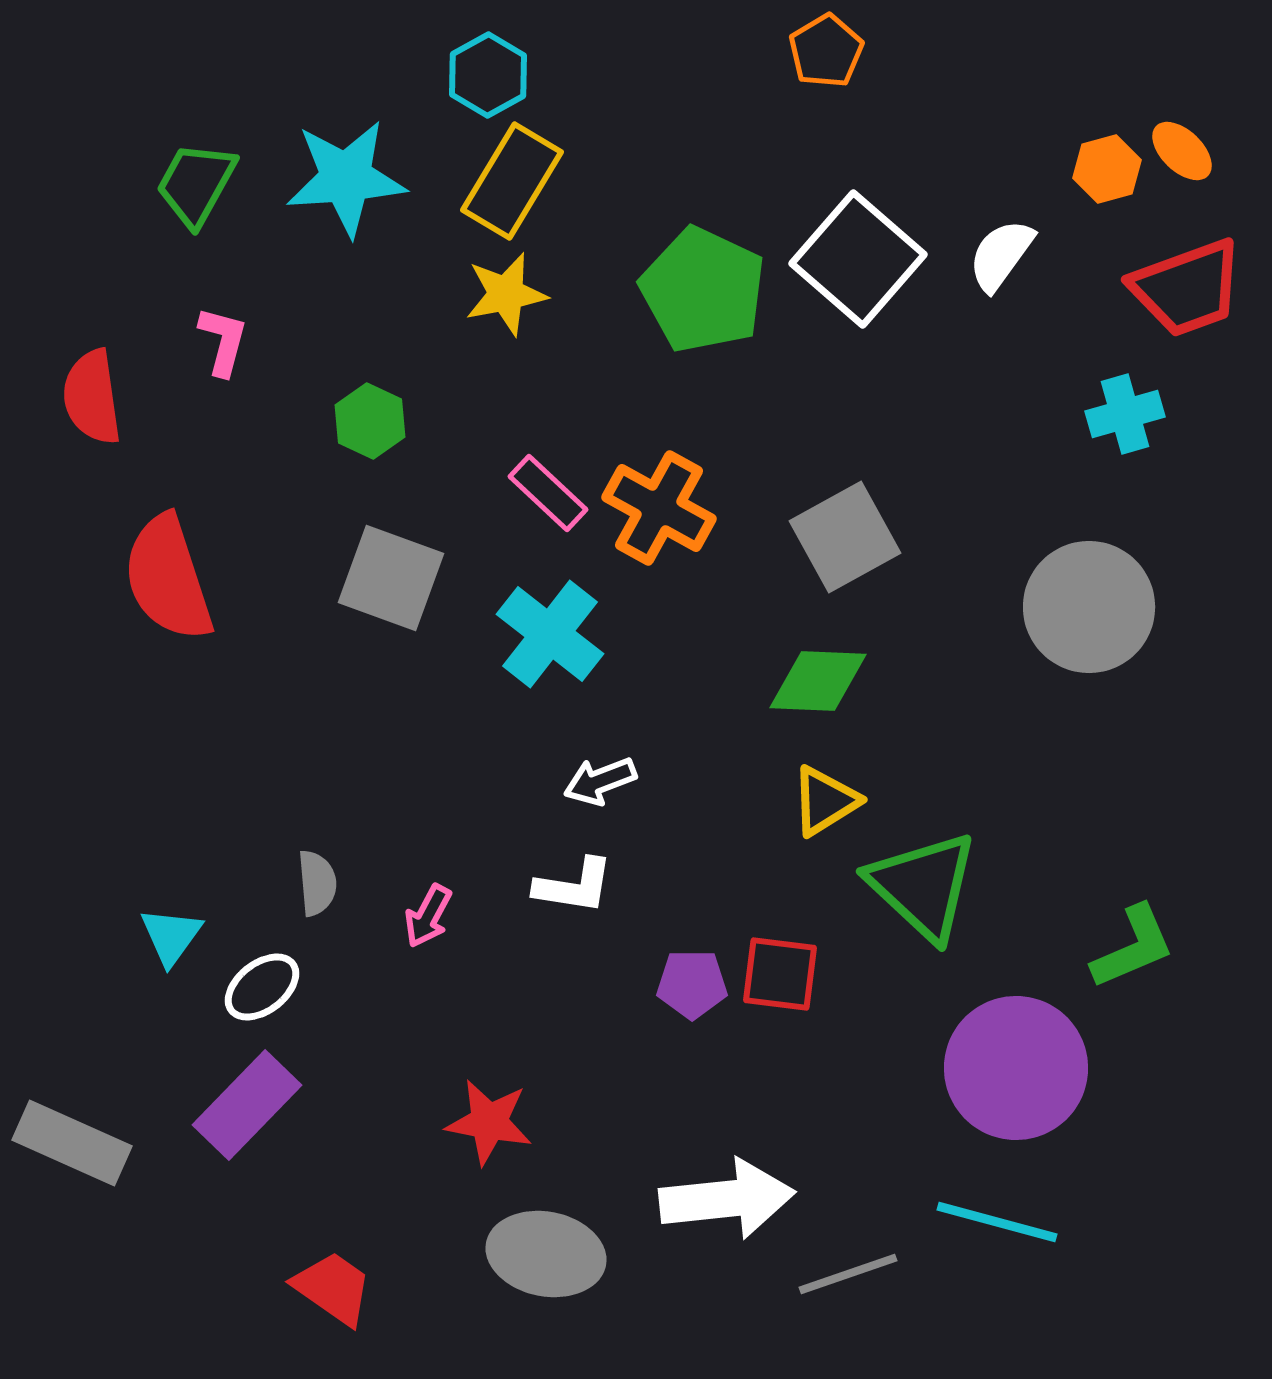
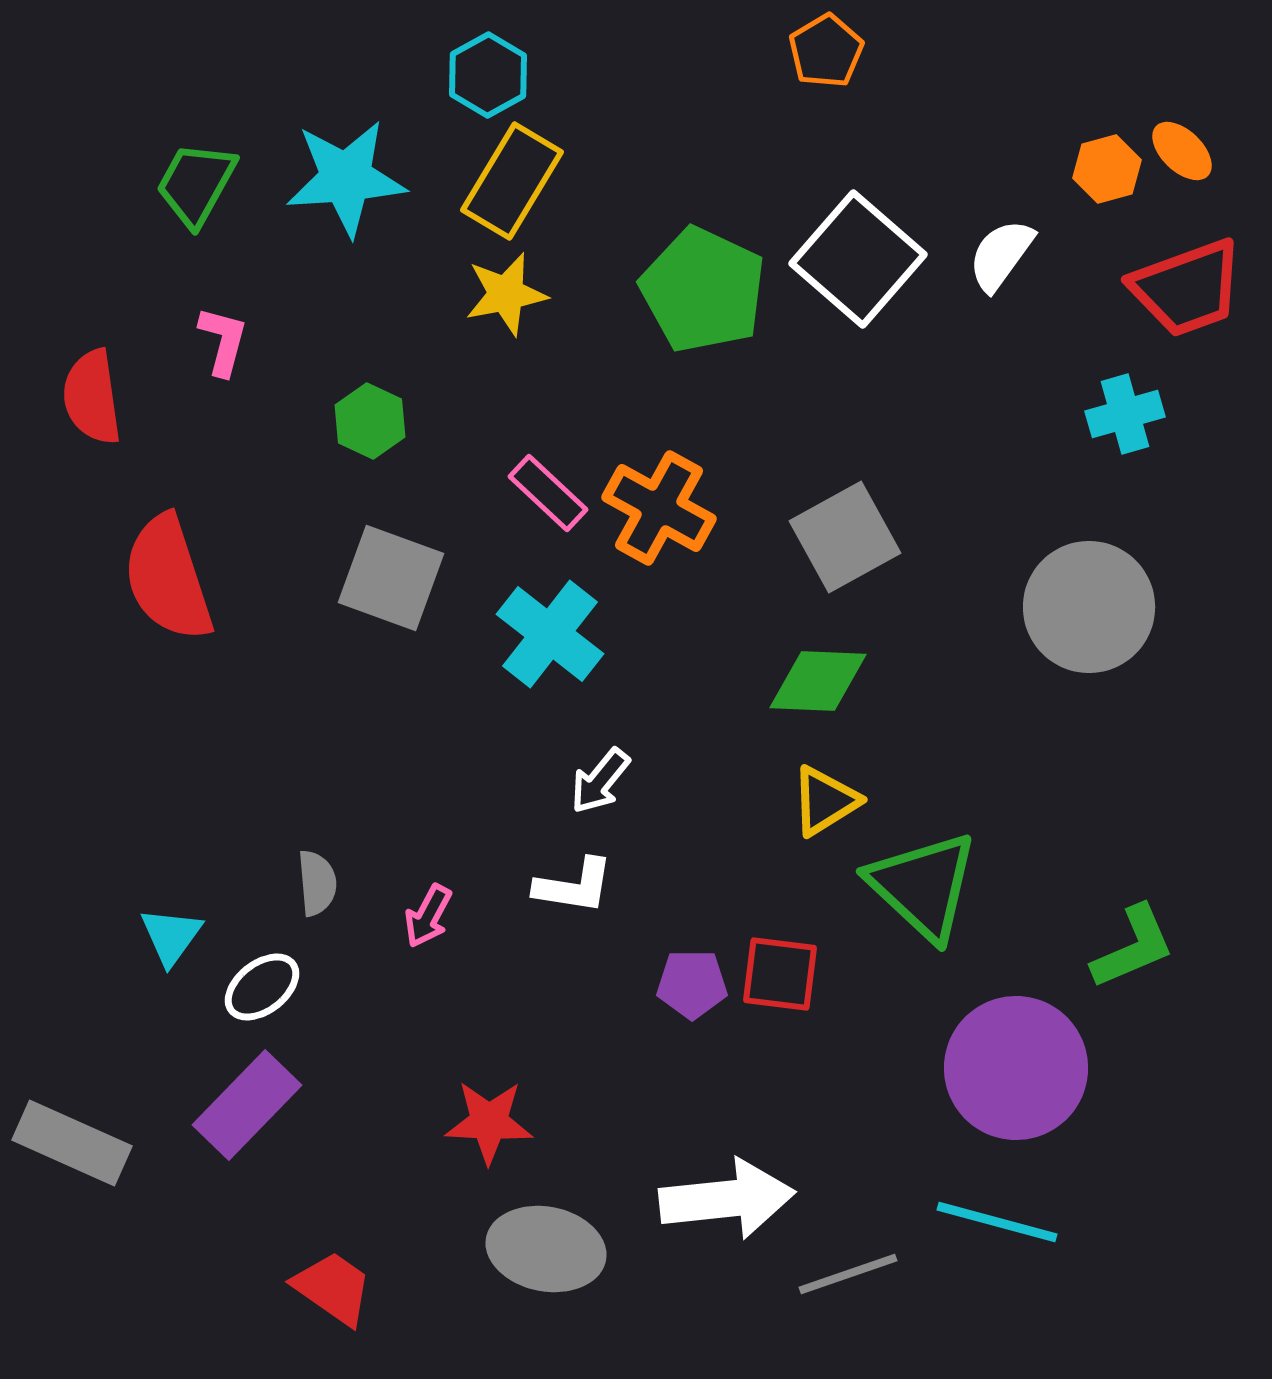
white arrow at (600, 781): rotated 30 degrees counterclockwise
red star at (489, 1122): rotated 8 degrees counterclockwise
gray ellipse at (546, 1254): moved 5 px up
